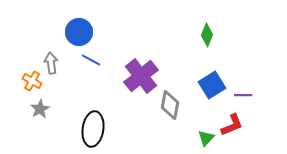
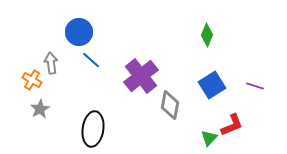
blue line: rotated 12 degrees clockwise
orange cross: moved 1 px up
purple line: moved 12 px right, 9 px up; rotated 18 degrees clockwise
green triangle: moved 3 px right
